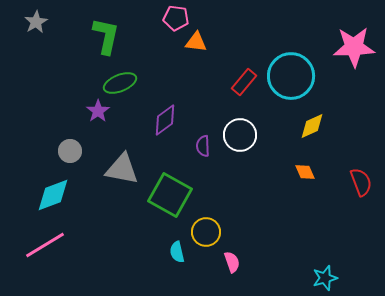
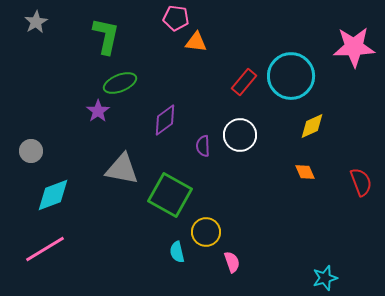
gray circle: moved 39 px left
pink line: moved 4 px down
